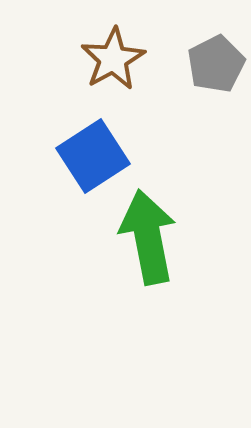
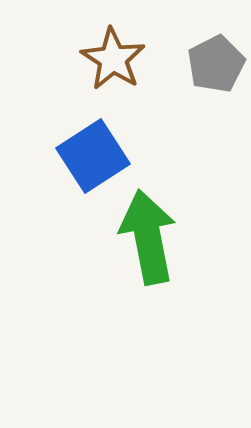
brown star: rotated 10 degrees counterclockwise
